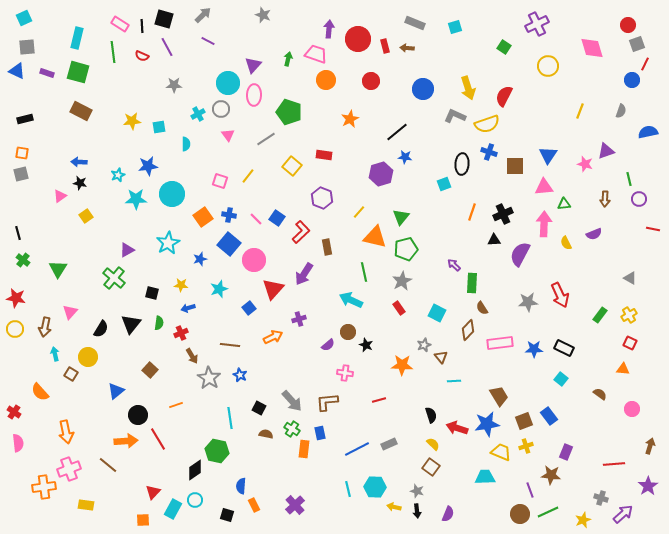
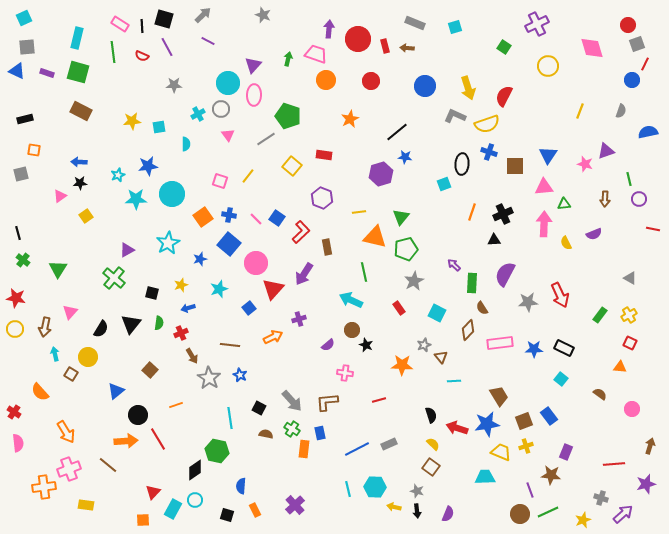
blue circle at (423, 89): moved 2 px right, 3 px up
green pentagon at (289, 112): moved 1 px left, 4 px down
orange square at (22, 153): moved 12 px right, 3 px up
black star at (80, 183): rotated 16 degrees counterclockwise
yellow line at (359, 212): rotated 40 degrees clockwise
purple semicircle at (520, 254): moved 15 px left, 20 px down
pink circle at (254, 260): moved 2 px right, 3 px down
gray star at (402, 281): moved 12 px right
yellow star at (181, 285): rotated 24 degrees counterclockwise
brown circle at (348, 332): moved 4 px right, 2 px up
orange triangle at (623, 369): moved 3 px left, 2 px up
orange arrow at (66, 432): rotated 20 degrees counterclockwise
purple star at (648, 486): moved 2 px left, 2 px up; rotated 18 degrees clockwise
orange rectangle at (254, 505): moved 1 px right, 5 px down
